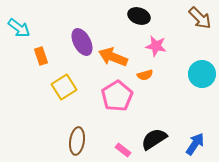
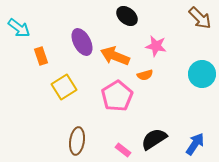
black ellipse: moved 12 px left; rotated 20 degrees clockwise
orange arrow: moved 2 px right, 1 px up
